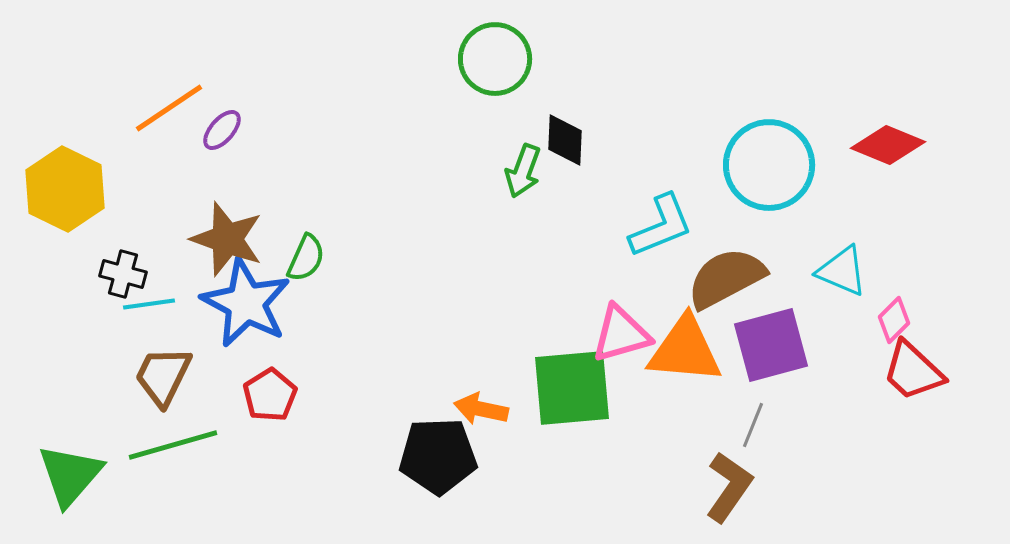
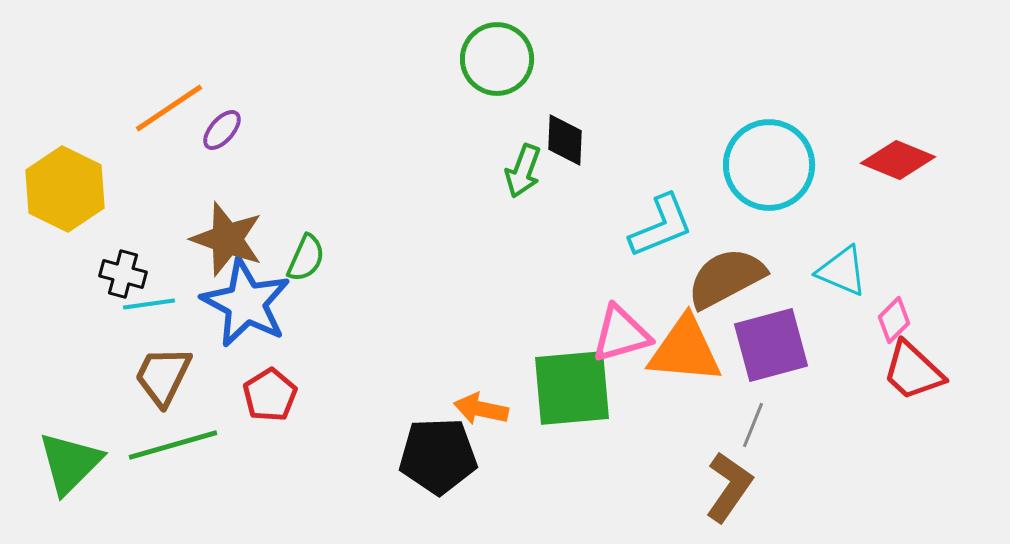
green circle: moved 2 px right
red diamond: moved 10 px right, 15 px down
green triangle: moved 12 px up; rotated 4 degrees clockwise
